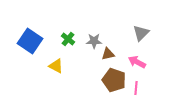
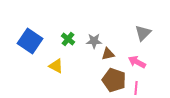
gray triangle: moved 2 px right
